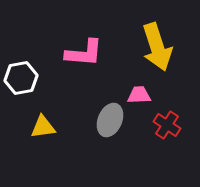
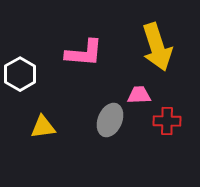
white hexagon: moved 1 px left, 4 px up; rotated 20 degrees counterclockwise
red cross: moved 4 px up; rotated 32 degrees counterclockwise
